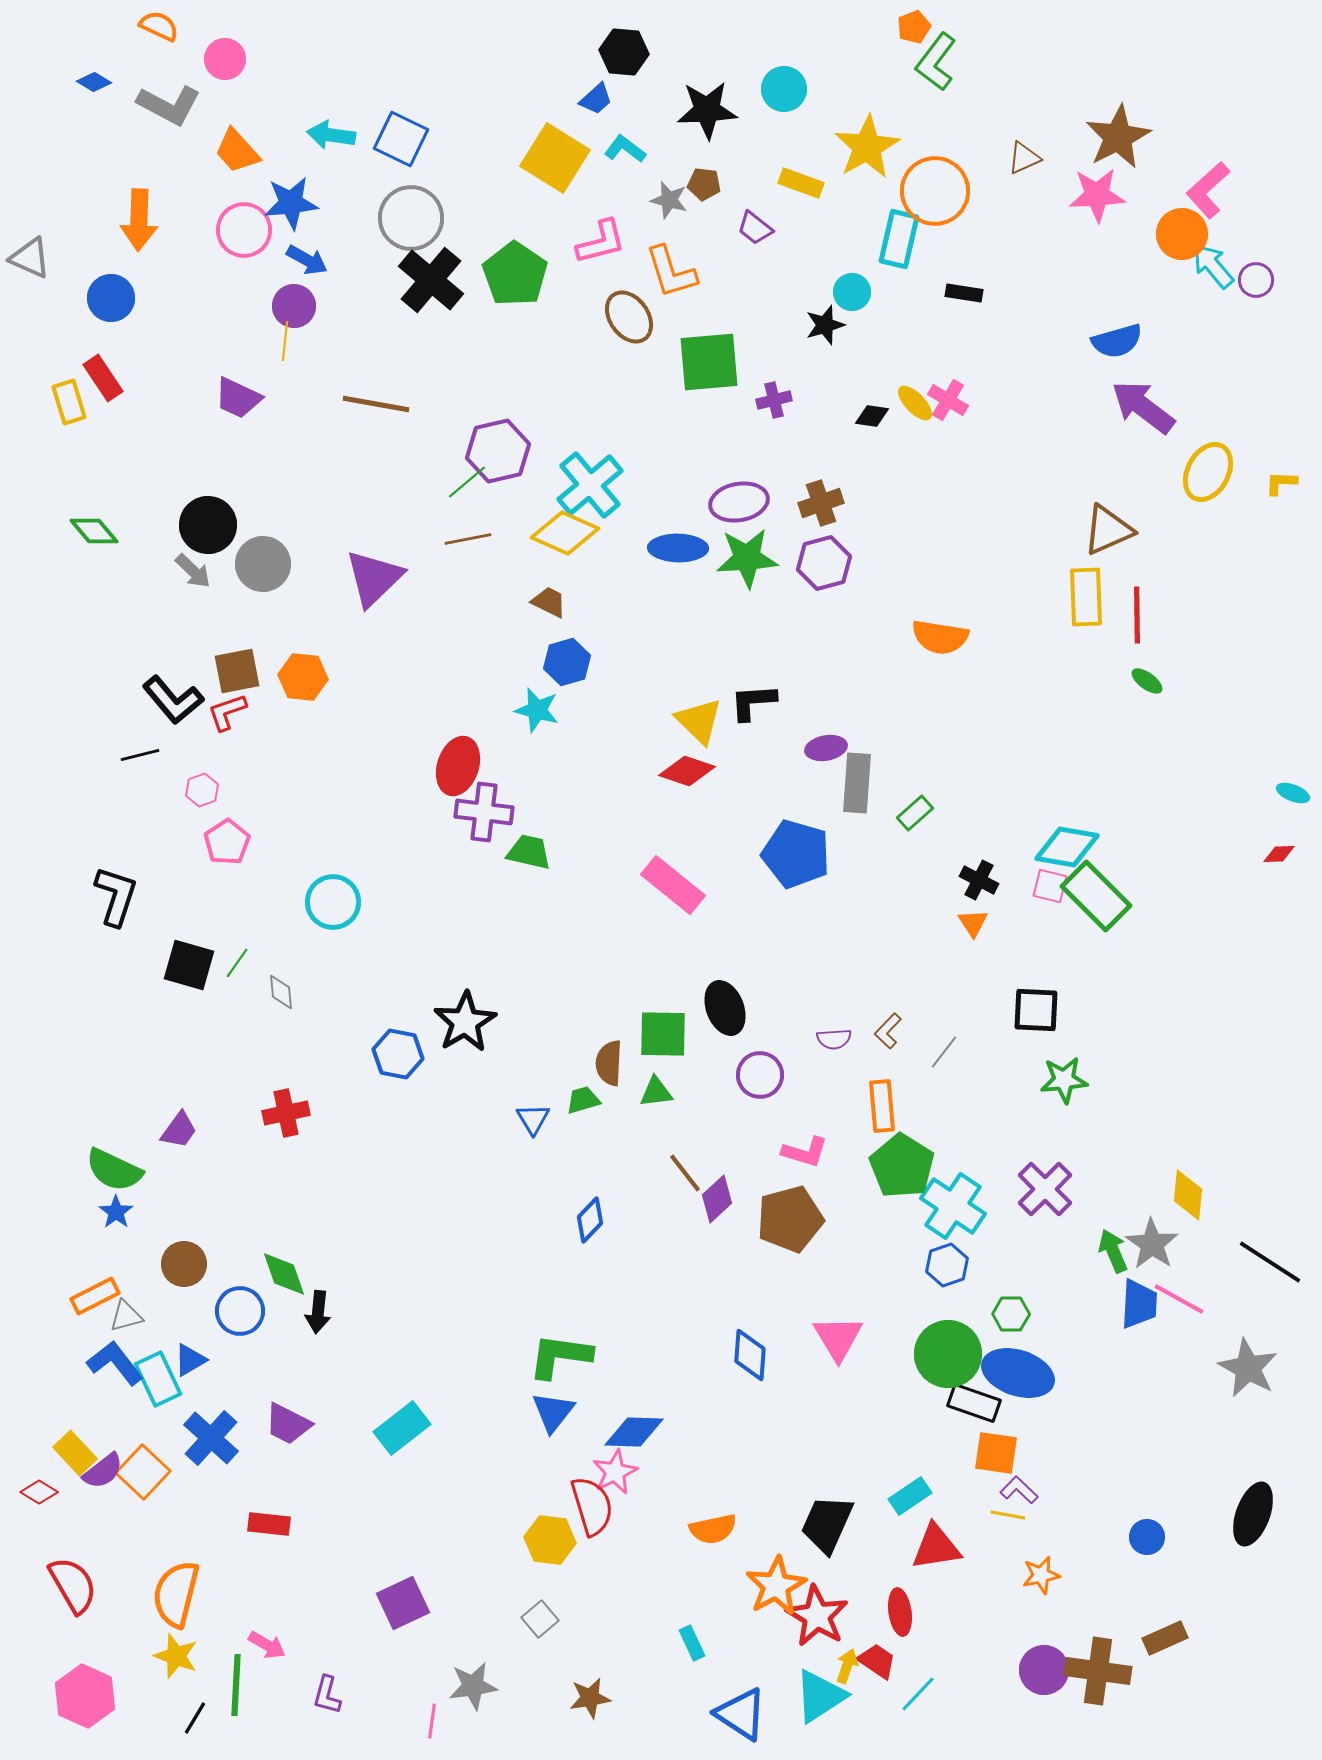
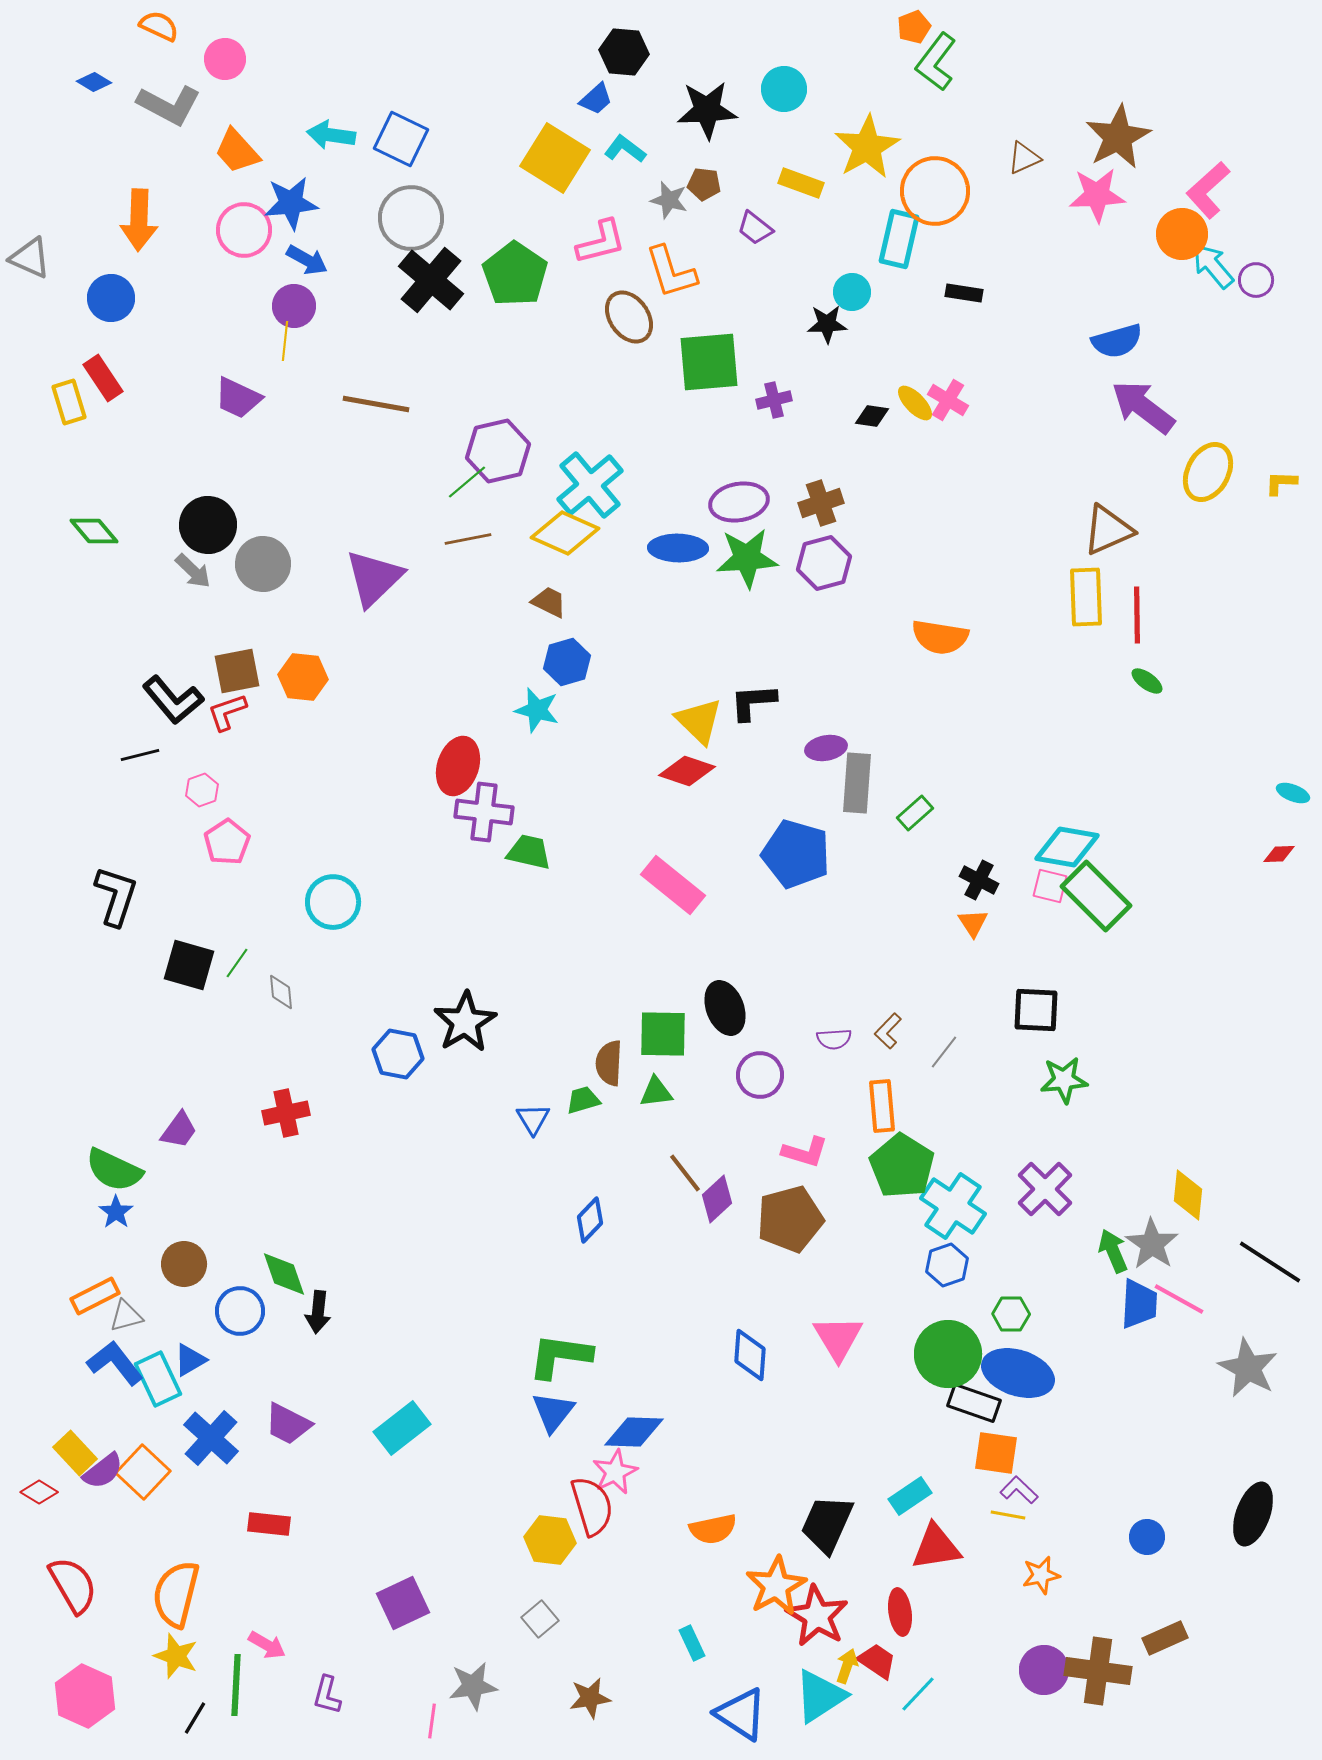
black star at (825, 325): moved 2 px right, 1 px up; rotated 15 degrees clockwise
